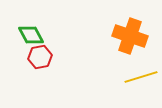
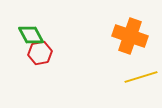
red hexagon: moved 4 px up
